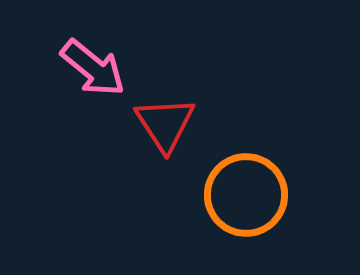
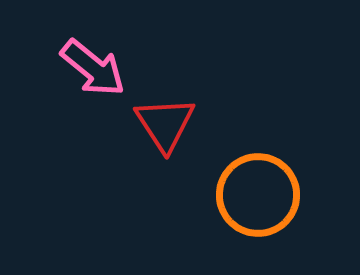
orange circle: moved 12 px right
